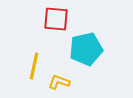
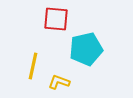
yellow line: moved 1 px left
